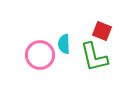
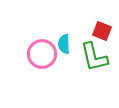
pink circle: moved 2 px right, 1 px up
